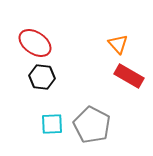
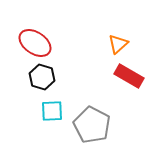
orange triangle: rotated 30 degrees clockwise
black hexagon: rotated 10 degrees clockwise
cyan square: moved 13 px up
